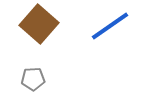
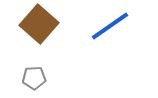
gray pentagon: moved 1 px right, 1 px up
